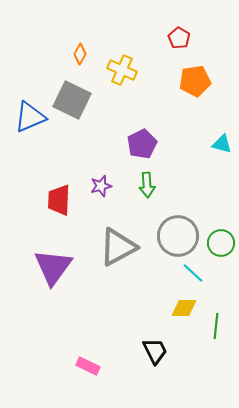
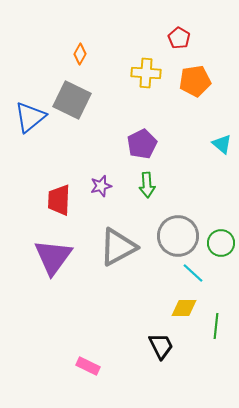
yellow cross: moved 24 px right, 3 px down; rotated 20 degrees counterclockwise
blue triangle: rotated 16 degrees counterclockwise
cyan triangle: rotated 25 degrees clockwise
purple triangle: moved 10 px up
black trapezoid: moved 6 px right, 5 px up
